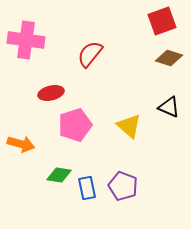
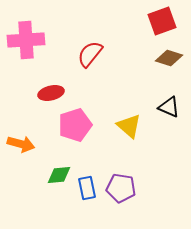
pink cross: rotated 12 degrees counterclockwise
green diamond: rotated 15 degrees counterclockwise
purple pentagon: moved 2 px left, 2 px down; rotated 12 degrees counterclockwise
